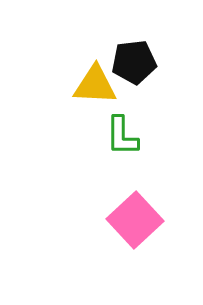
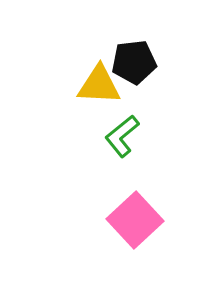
yellow triangle: moved 4 px right
green L-shape: rotated 51 degrees clockwise
